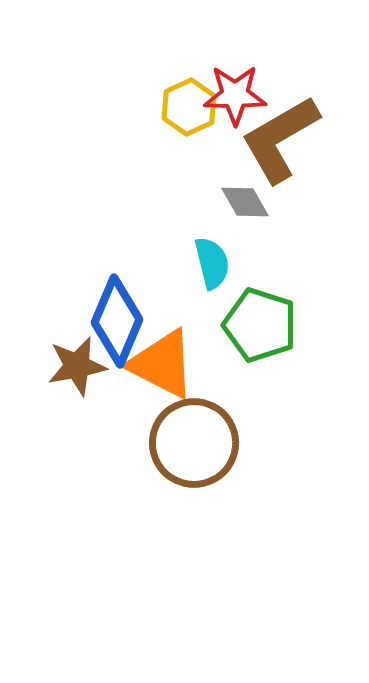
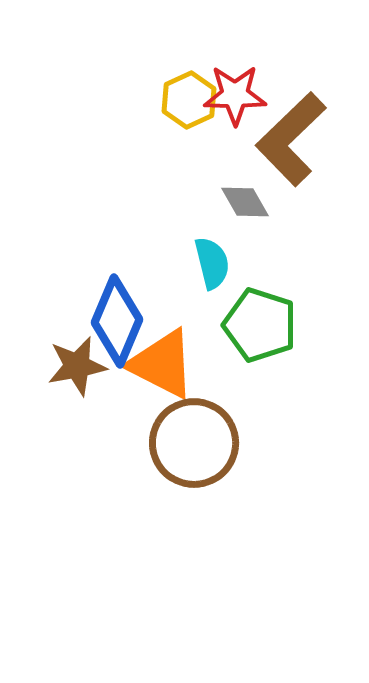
yellow hexagon: moved 7 px up
brown L-shape: moved 11 px right; rotated 14 degrees counterclockwise
